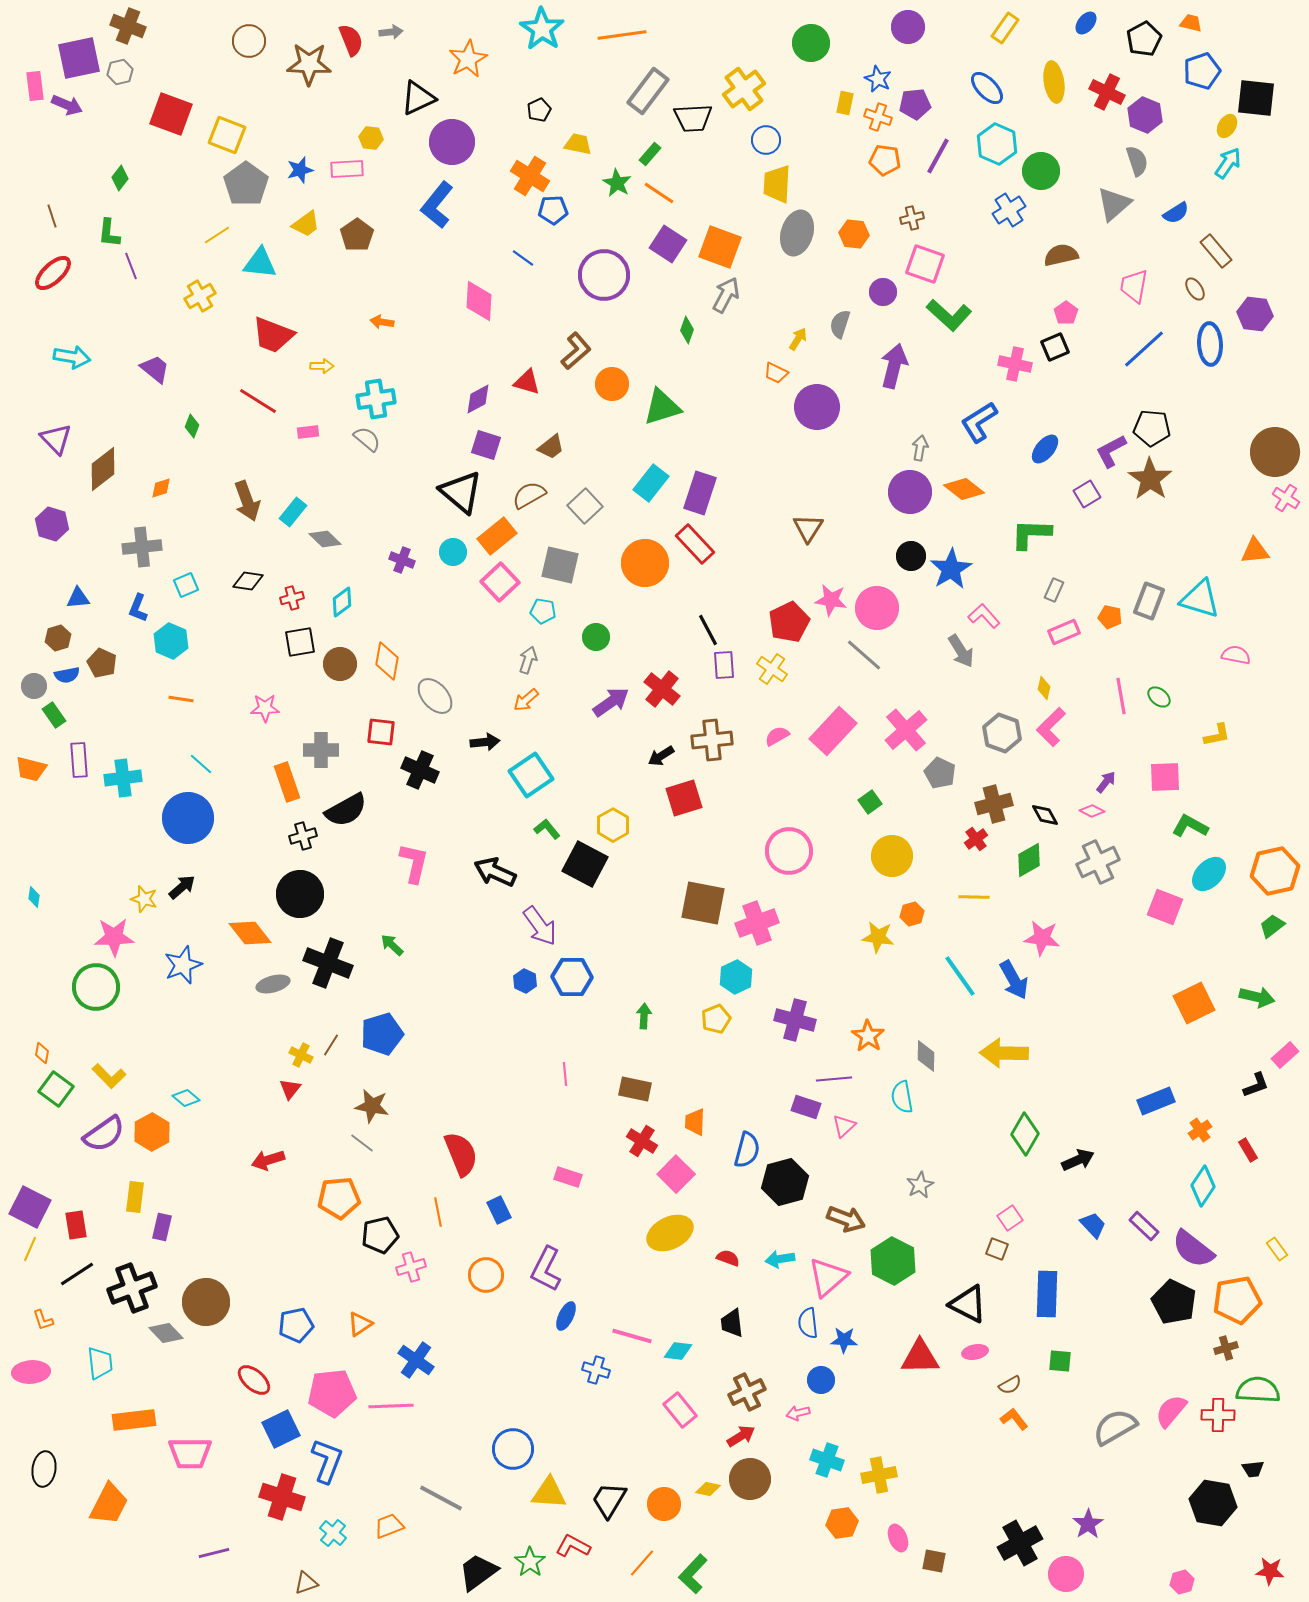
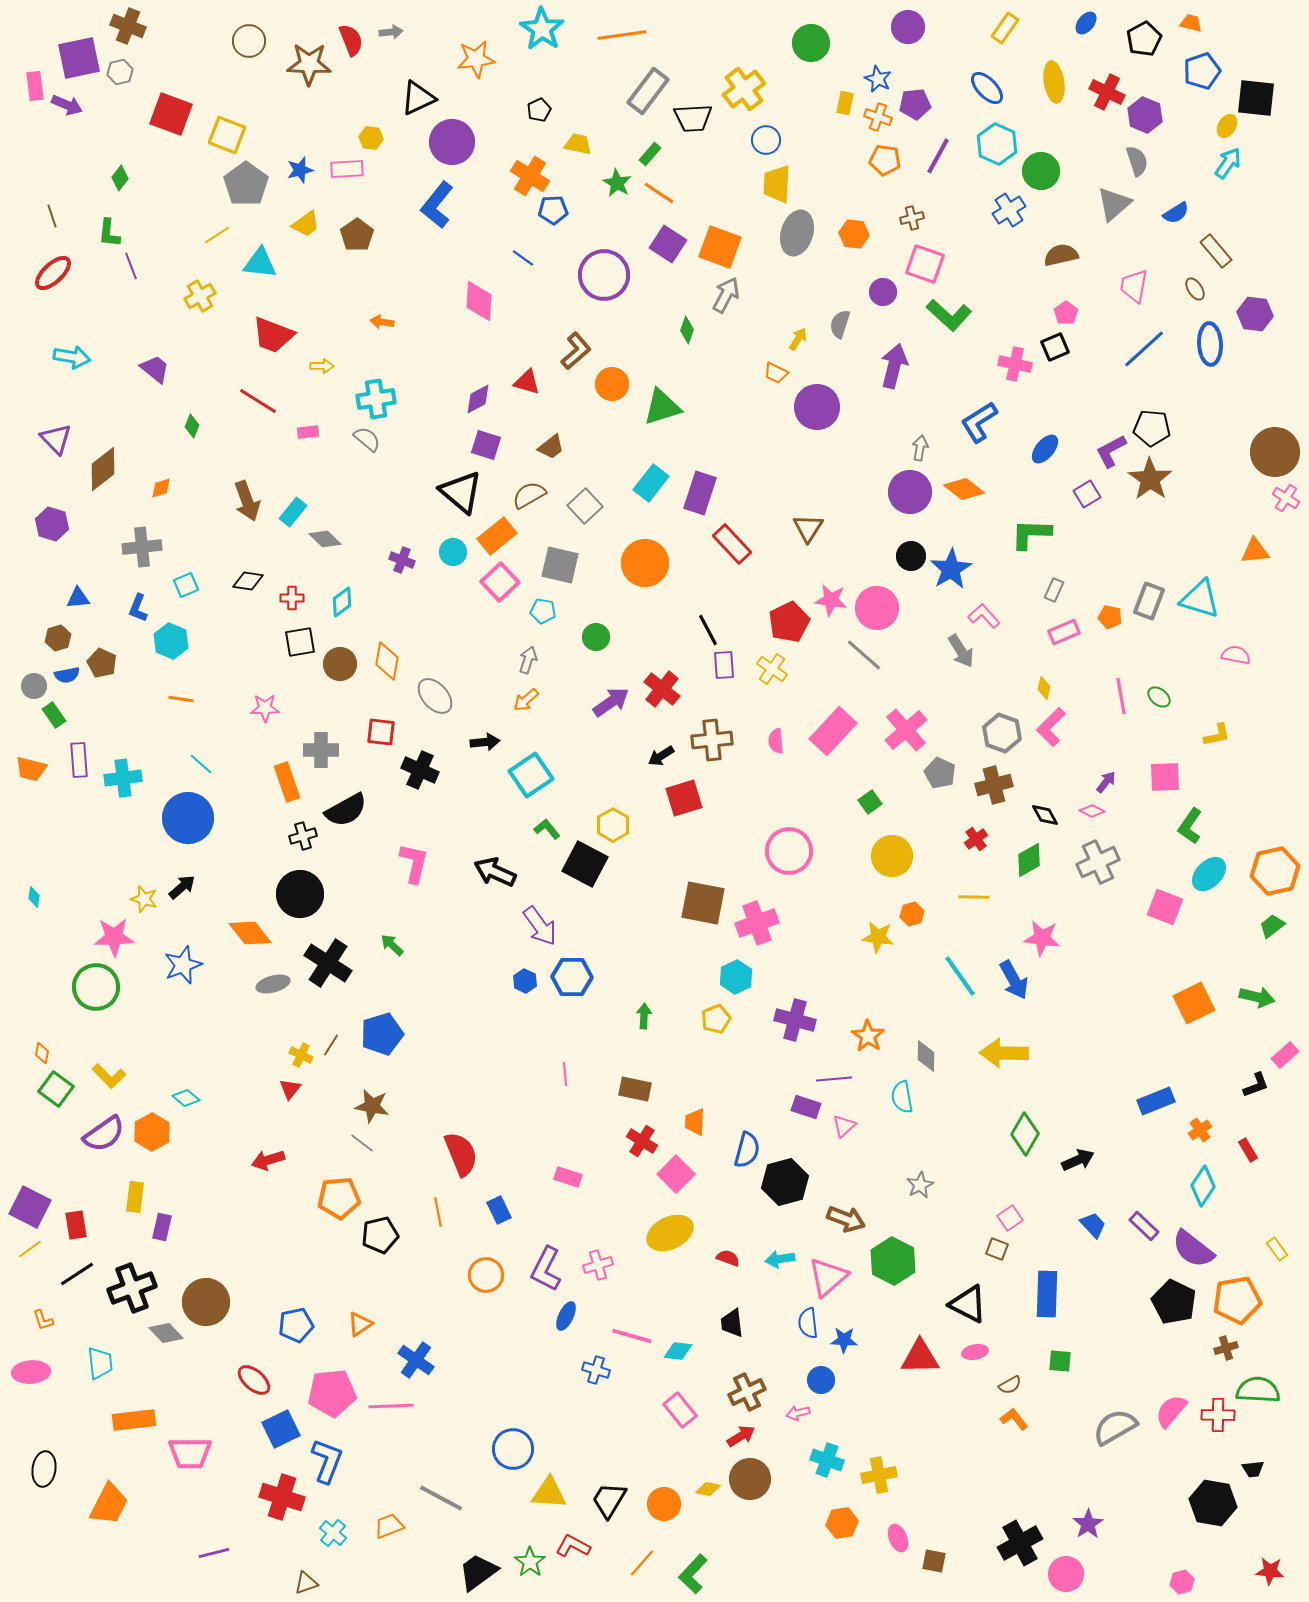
orange star at (468, 59): moved 8 px right; rotated 21 degrees clockwise
red rectangle at (695, 544): moved 37 px right
red cross at (292, 598): rotated 15 degrees clockwise
pink semicircle at (777, 736): moved 1 px left, 5 px down; rotated 65 degrees counterclockwise
brown cross at (994, 804): moved 19 px up
green L-shape at (1190, 826): rotated 84 degrees counterclockwise
black cross at (328, 963): rotated 12 degrees clockwise
yellow line at (30, 1249): rotated 30 degrees clockwise
pink cross at (411, 1267): moved 187 px right, 2 px up
